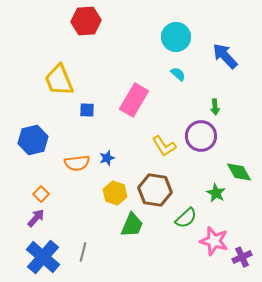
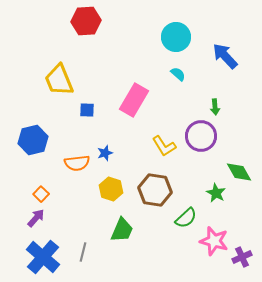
blue star: moved 2 px left, 5 px up
yellow hexagon: moved 4 px left, 4 px up
green trapezoid: moved 10 px left, 5 px down
